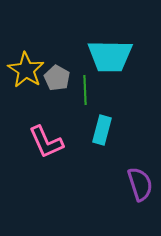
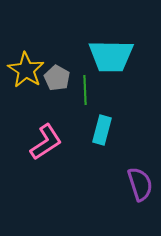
cyan trapezoid: moved 1 px right
pink L-shape: rotated 99 degrees counterclockwise
